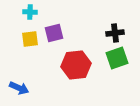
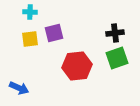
red hexagon: moved 1 px right, 1 px down
